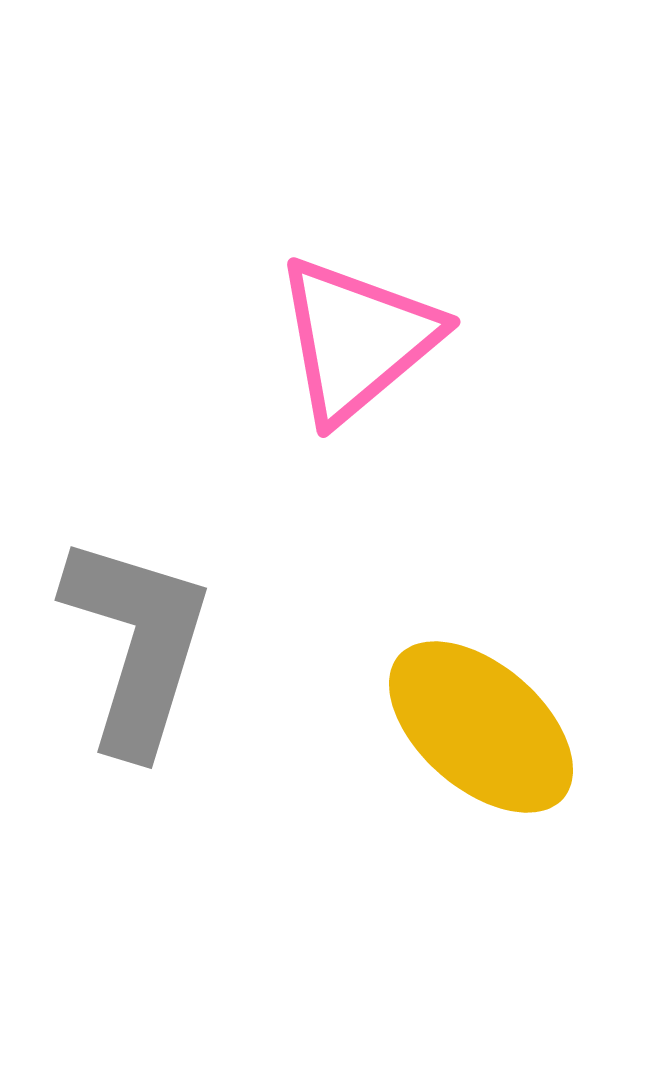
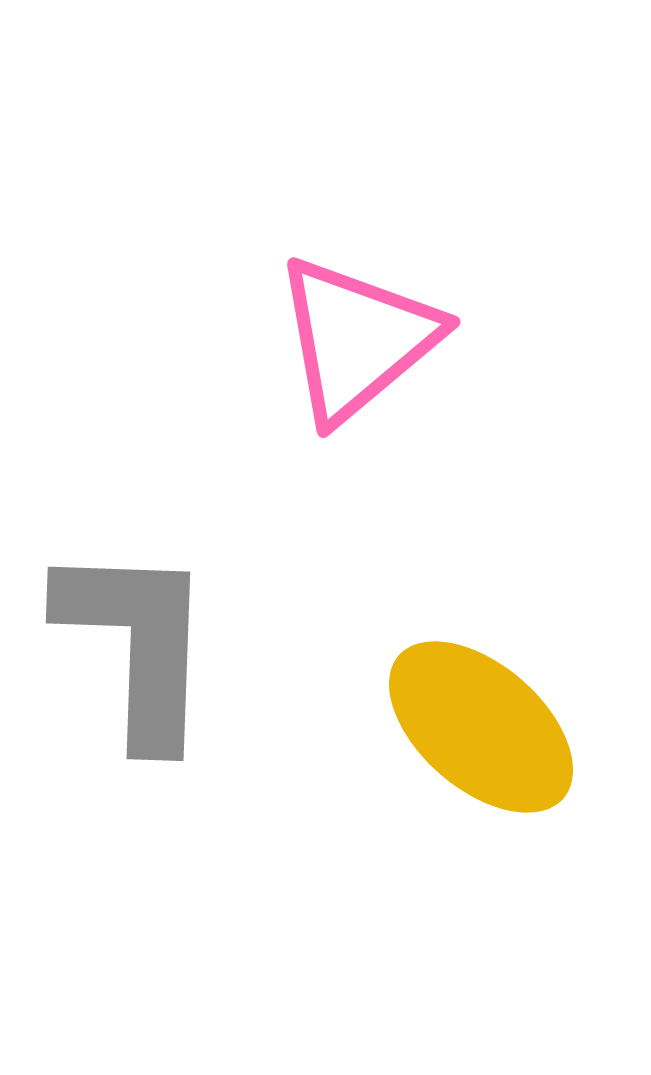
gray L-shape: rotated 15 degrees counterclockwise
